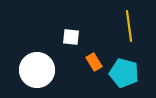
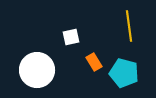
white square: rotated 18 degrees counterclockwise
